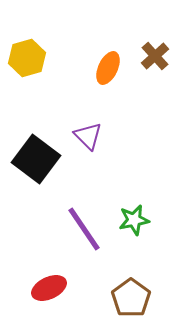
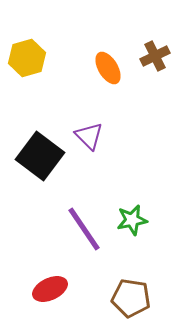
brown cross: rotated 16 degrees clockwise
orange ellipse: rotated 56 degrees counterclockwise
purple triangle: moved 1 px right
black square: moved 4 px right, 3 px up
green star: moved 2 px left
red ellipse: moved 1 px right, 1 px down
brown pentagon: rotated 27 degrees counterclockwise
